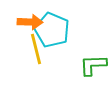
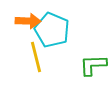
orange arrow: moved 2 px left, 1 px up
yellow line: moved 8 px down
